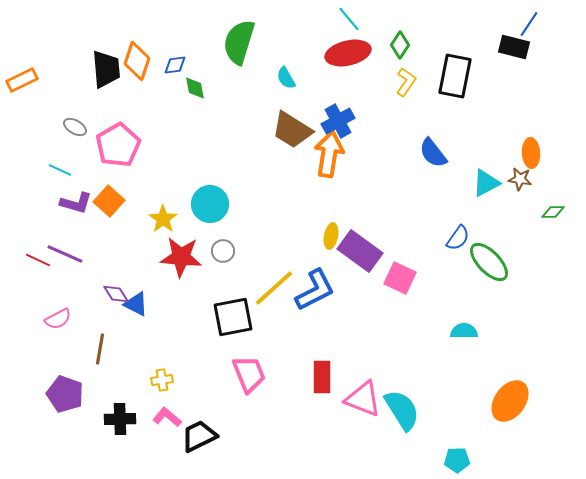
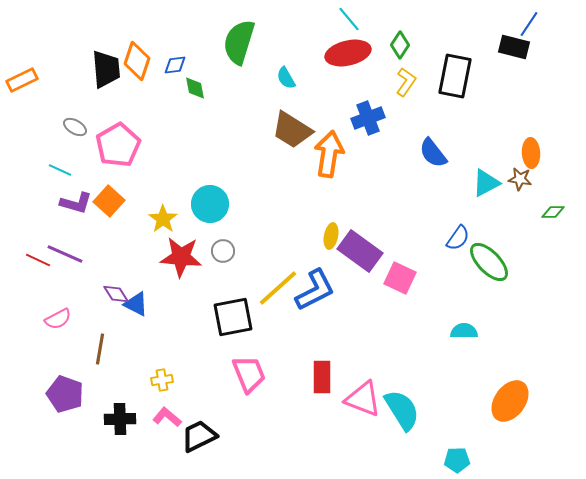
blue cross at (338, 121): moved 30 px right, 3 px up; rotated 8 degrees clockwise
yellow line at (274, 288): moved 4 px right
